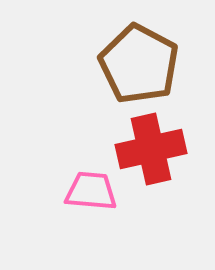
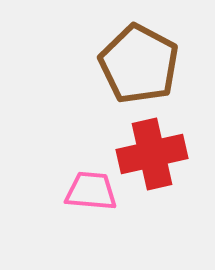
red cross: moved 1 px right, 5 px down
